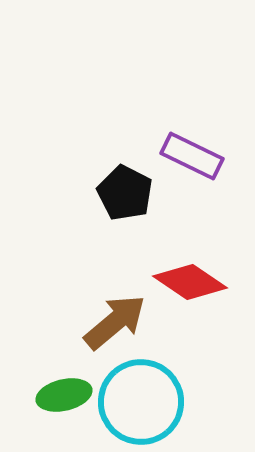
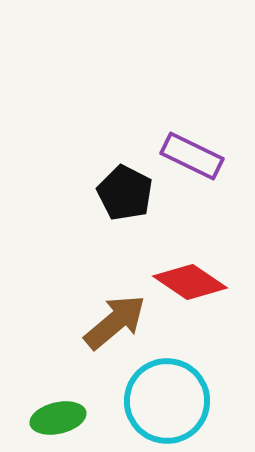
green ellipse: moved 6 px left, 23 px down
cyan circle: moved 26 px right, 1 px up
